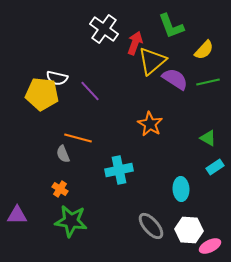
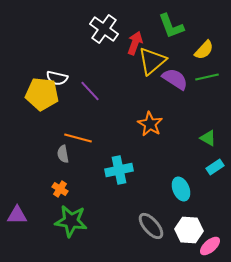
green line: moved 1 px left, 5 px up
gray semicircle: rotated 12 degrees clockwise
cyan ellipse: rotated 20 degrees counterclockwise
pink ellipse: rotated 15 degrees counterclockwise
